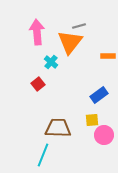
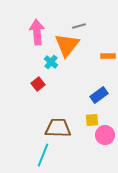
orange triangle: moved 3 px left, 3 px down
pink circle: moved 1 px right
